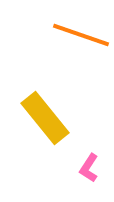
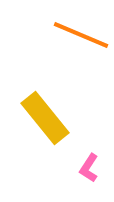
orange line: rotated 4 degrees clockwise
